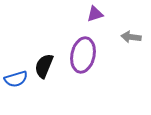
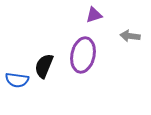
purple triangle: moved 1 px left, 1 px down
gray arrow: moved 1 px left, 1 px up
blue semicircle: moved 1 px right, 1 px down; rotated 25 degrees clockwise
